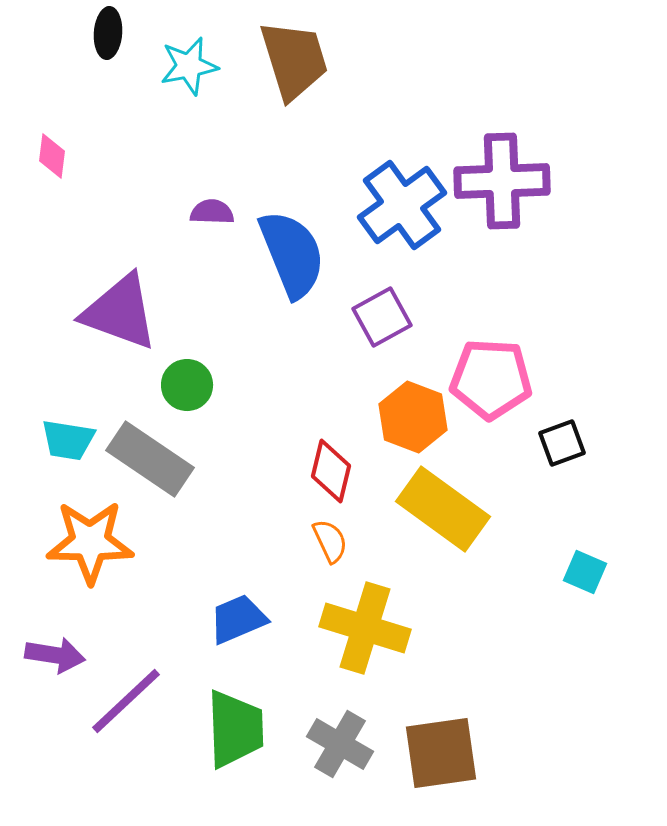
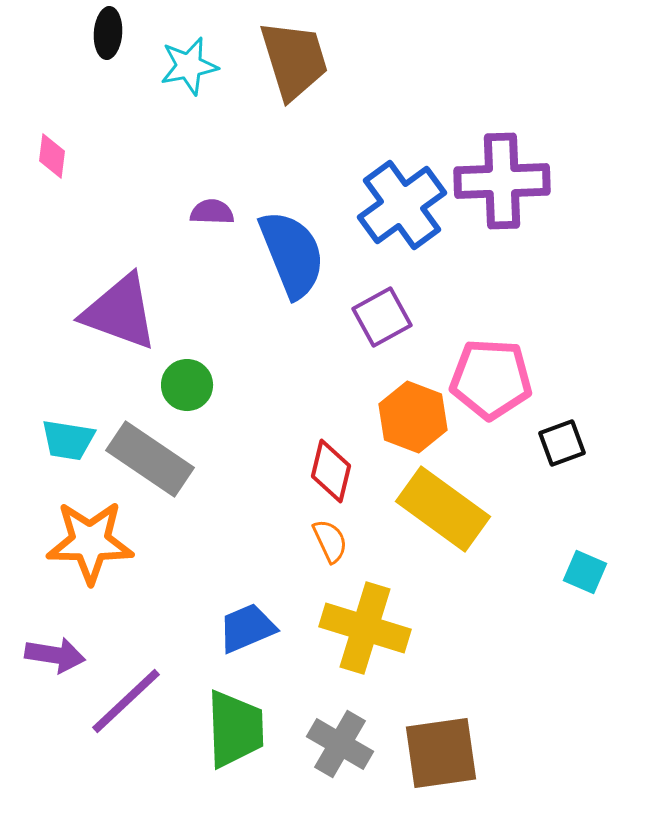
blue trapezoid: moved 9 px right, 9 px down
